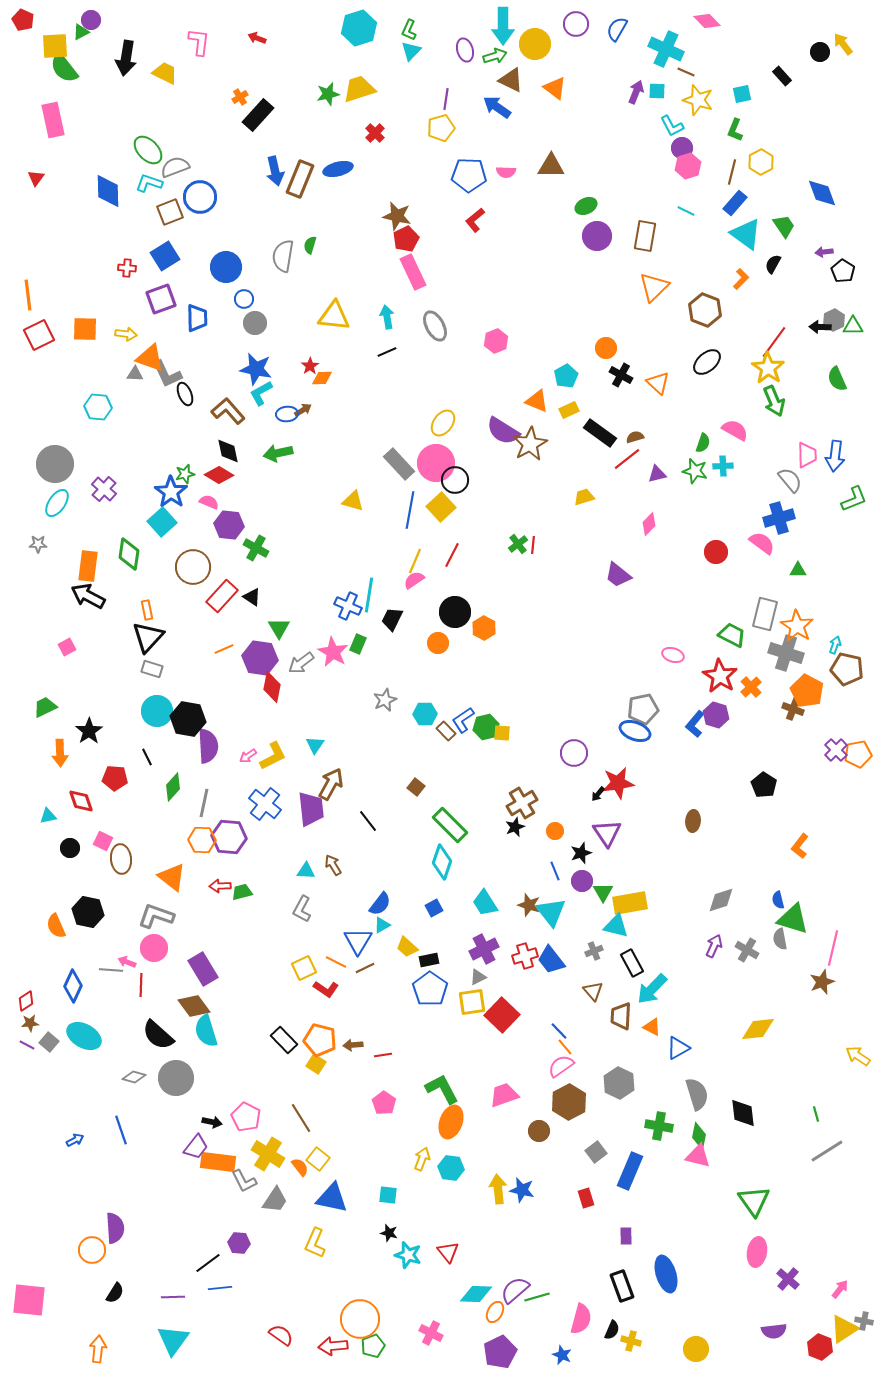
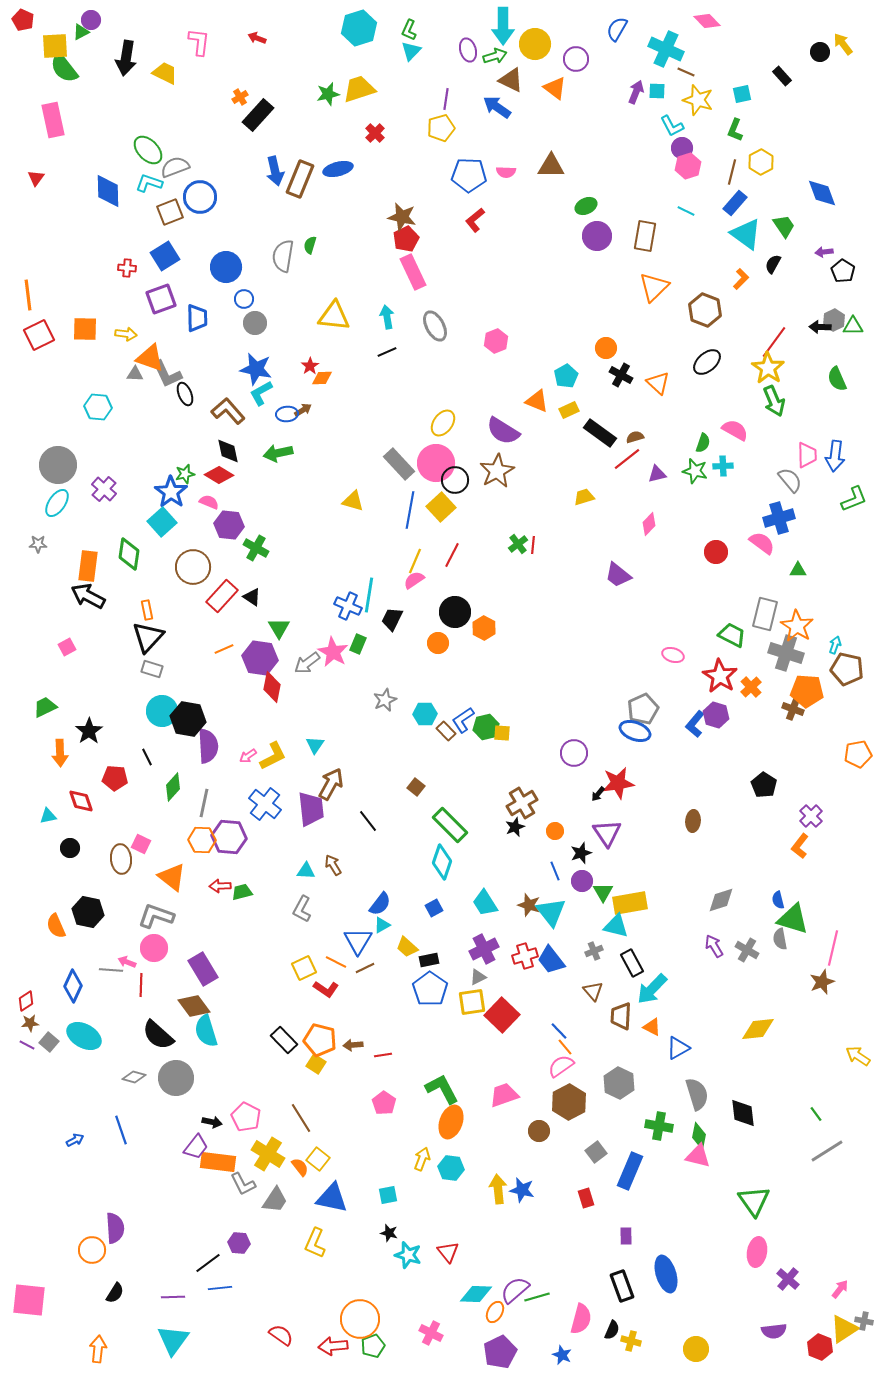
purple circle at (576, 24): moved 35 px down
purple ellipse at (465, 50): moved 3 px right
brown star at (397, 216): moved 5 px right, 1 px down
brown star at (530, 444): moved 33 px left, 27 px down
gray circle at (55, 464): moved 3 px right, 1 px down
gray arrow at (301, 663): moved 6 px right
orange pentagon at (807, 691): rotated 24 degrees counterclockwise
gray pentagon at (643, 709): rotated 12 degrees counterclockwise
cyan circle at (157, 711): moved 5 px right
purple cross at (836, 750): moved 25 px left, 66 px down
pink square at (103, 841): moved 38 px right, 3 px down
purple arrow at (714, 946): rotated 55 degrees counterclockwise
green line at (816, 1114): rotated 21 degrees counterclockwise
gray L-shape at (244, 1181): moved 1 px left, 3 px down
cyan square at (388, 1195): rotated 18 degrees counterclockwise
